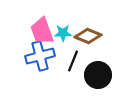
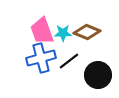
brown diamond: moved 1 px left, 4 px up
blue cross: moved 1 px right, 2 px down
black line: moved 4 px left; rotated 30 degrees clockwise
